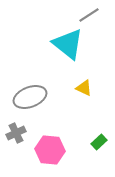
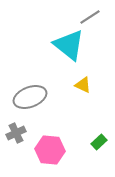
gray line: moved 1 px right, 2 px down
cyan triangle: moved 1 px right, 1 px down
yellow triangle: moved 1 px left, 3 px up
